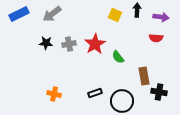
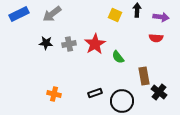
black cross: rotated 28 degrees clockwise
